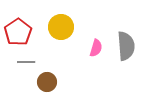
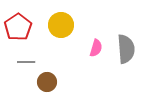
yellow circle: moved 2 px up
red pentagon: moved 5 px up
gray semicircle: moved 3 px down
